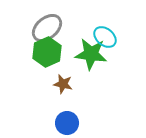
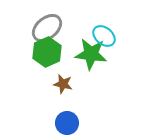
cyan ellipse: moved 1 px left, 1 px up
